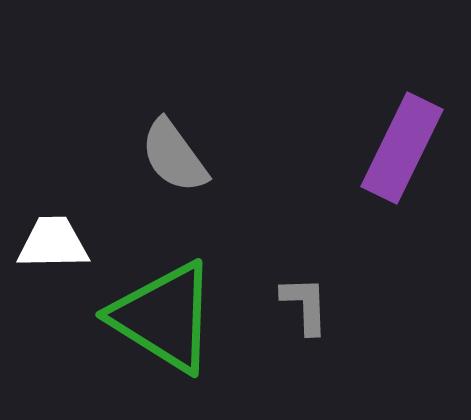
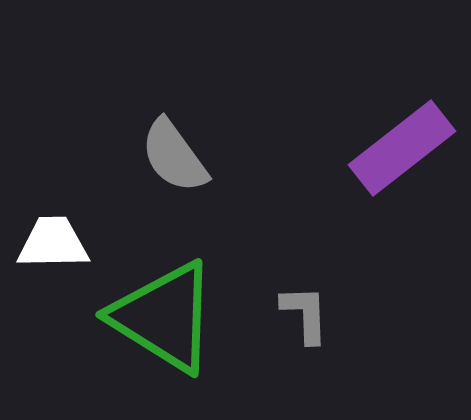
purple rectangle: rotated 26 degrees clockwise
gray L-shape: moved 9 px down
